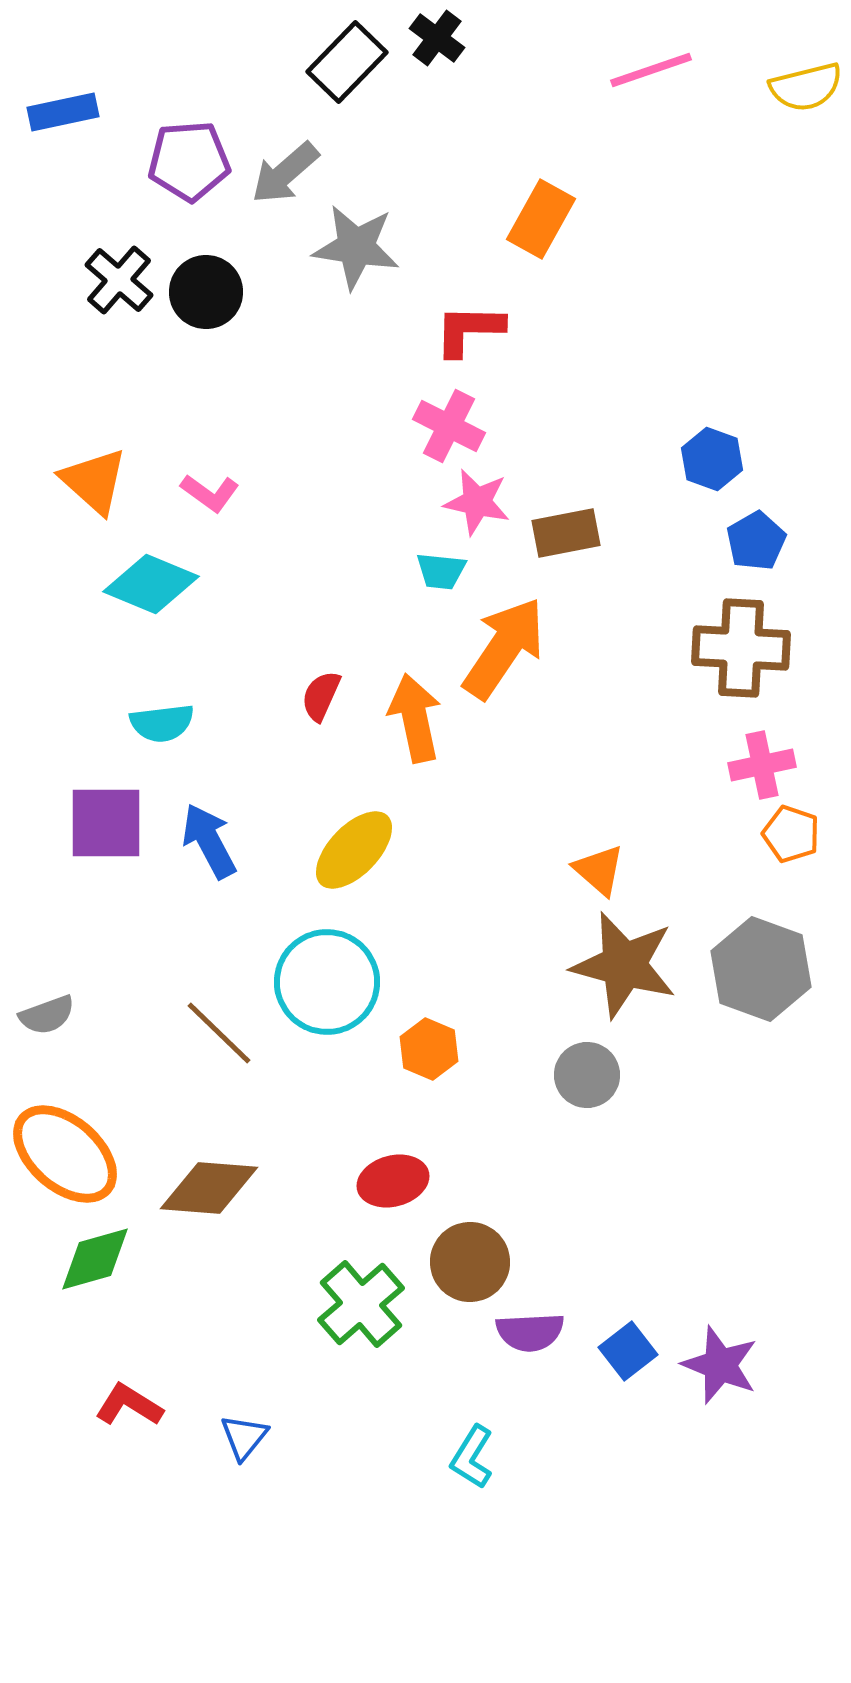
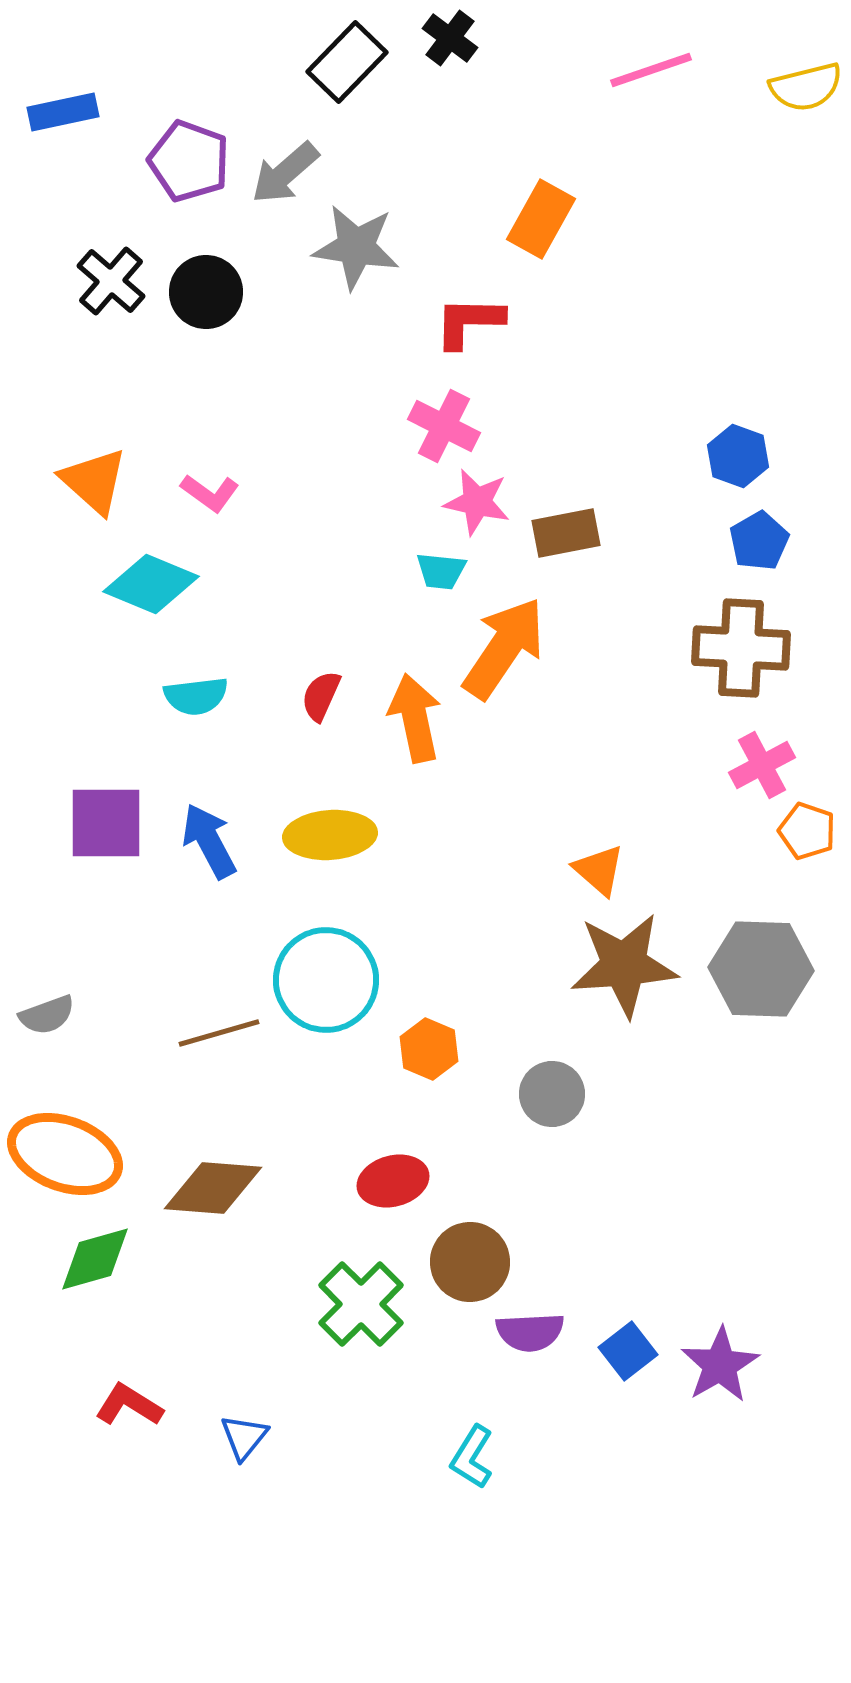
black cross at (437, 38): moved 13 px right
purple pentagon at (189, 161): rotated 24 degrees clockwise
black cross at (119, 280): moved 8 px left, 1 px down
red L-shape at (469, 330): moved 8 px up
pink cross at (449, 426): moved 5 px left
blue hexagon at (712, 459): moved 26 px right, 3 px up
blue pentagon at (756, 541): moved 3 px right
cyan semicircle at (162, 723): moved 34 px right, 27 px up
pink cross at (762, 765): rotated 16 degrees counterclockwise
orange pentagon at (791, 834): moved 16 px right, 3 px up
yellow ellipse at (354, 850): moved 24 px left, 15 px up; rotated 42 degrees clockwise
brown star at (624, 965): rotated 19 degrees counterclockwise
gray hexagon at (761, 969): rotated 18 degrees counterclockwise
cyan circle at (327, 982): moved 1 px left, 2 px up
brown line at (219, 1033): rotated 60 degrees counterclockwise
gray circle at (587, 1075): moved 35 px left, 19 px down
orange ellipse at (65, 1154): rotated 21 degrees counterclockwise
brown diamond at (209, 1188): moved 4 px right
green cross at (361, 1304): rotated 4 degrees counterclockwise
purple star at (720, 1365): rotated 20 degrees clockwise
